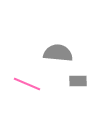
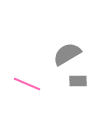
gray semicircle: moved 9 px right, 1 px down; rotated 36 degrees counterclockwise
